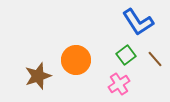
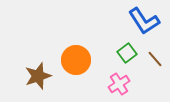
blue L-shape: moved 6 px right, 1 px up
green square: moved 1 px right, 2 px up
